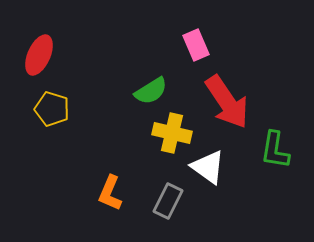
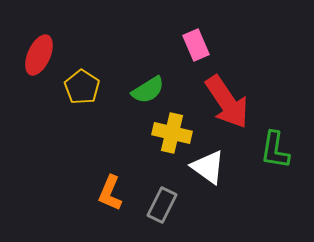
green semicircle: moved 3 px left, 1 px up
yellow pentagon: moved 30 px right, 22 px up; rotated 16 degrees clockwise
gray rectangle: moved 6 px left, 4 px down
